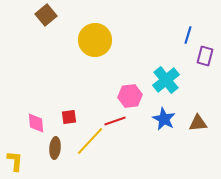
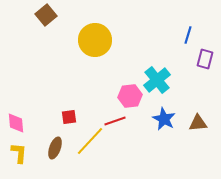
purple rectangle: moved 3 px down
cyan cross: moved 9 px left
pink diamond: moved 20 px left
brown ellipse: rotated 15 degrees clockwise
yellow L-shape: moved 4 px right, 8 px up
